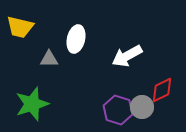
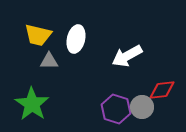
yellow trapezoid: moved 18 px right, 8 px down
gray triangle: moved 2 px down
red diamond: rotated 20 degrees clockwise
green star: rotated 20 degrees counterclockwise
purple hexagon: moved 2 px left, 1 px up
